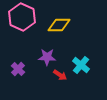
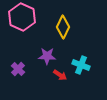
yellow diamond: moved 4 px right, 2 px down; rotated 65 degrees counterclockwise
purple star: moved 1 px up
cyan cross: rotated 18 degrees counterclockwise
